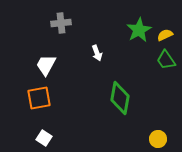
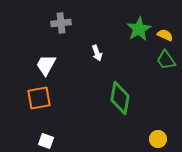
green star: moved 1 px up
yellow semicircle: rotated 49 degrees clockwise
white square: moved 2 px right, 3 px down; rotated 14 degrees counterclockwise
